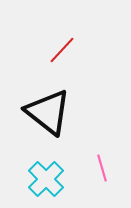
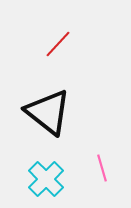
red line: moved 4 px left, 6 px up
